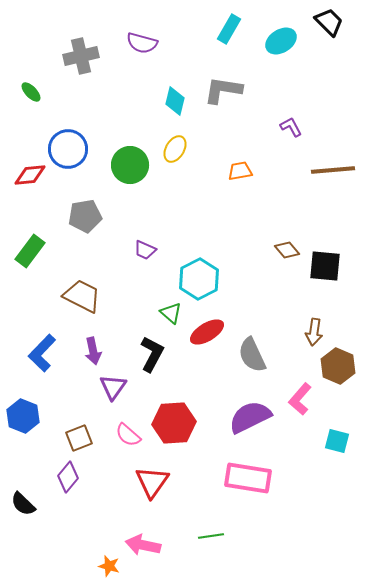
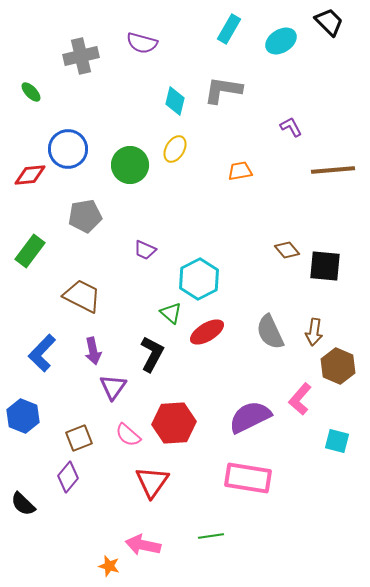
gray semicircle at (252, 355): moved 18 px right, 23 px up
